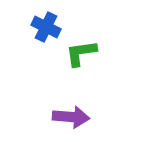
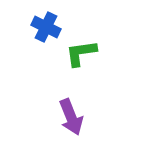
purple arrow: rotated 63 degrees clockwise
